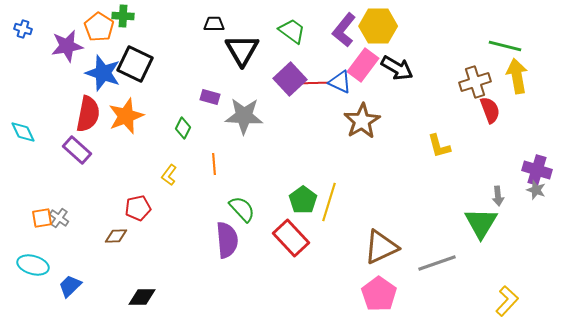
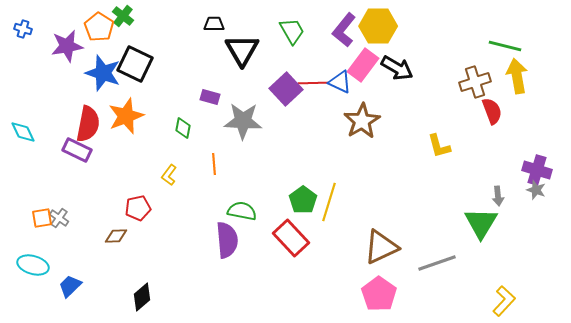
green cross at (123, 16): rotated 35 degrees clockwise
green trapezoid at (292, 31): rotated 24 degrees clockwise
purple square at (290, 79): moved 4 px left, 10 px down
red semicircle at (490, 110): moved 2 px right, 1 px down
red semicircle at (88, 114): moved 10 px down
gray star at (244, 116): moved 1 px left, 5 px down
green diamond at (183, 128): rotated 15 degrees counterclockwise
purple rectangle at (77, 150): rotated 16 degrees counterclockwise
green semicircle at (242, 209): moved 2 px down; rotated 36 degrees counterclockwise
black diamond at (142, 297): rotated 40 degrees counterclockwise
yellow L-shape at (507, 301): moved 3 px left
